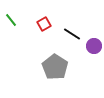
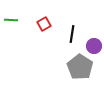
green line: rotated 48 degrees counterclockwise
black line: rotated 66 degrees clockwise
gray pentagon: moved 25 px right
